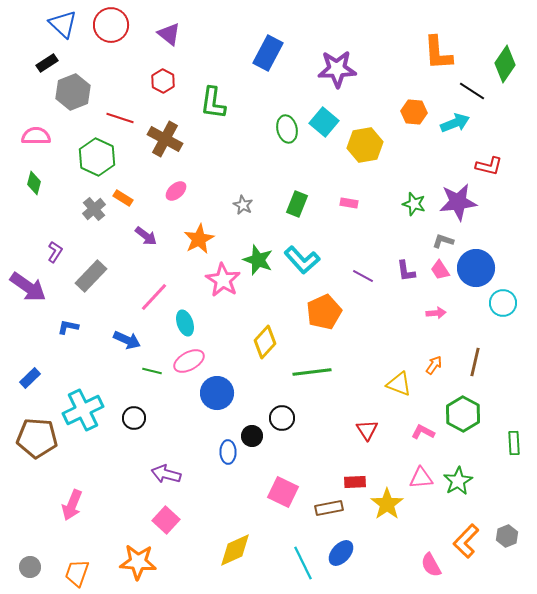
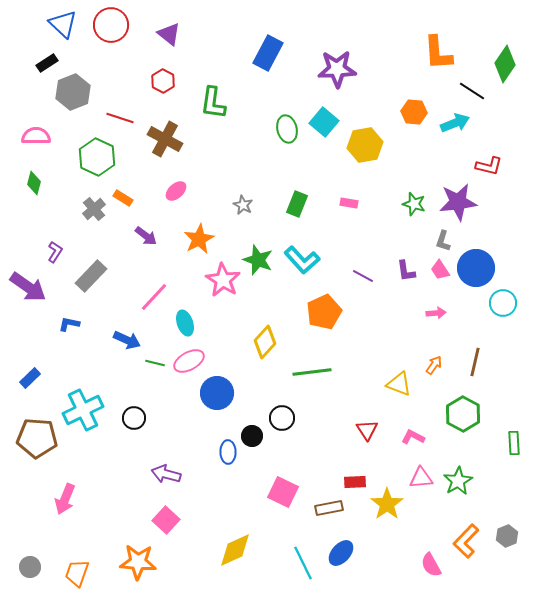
gray L-shape at (443, 241): rotated 90 degrees counterclockwise
blue L-shape at (68, 327): moved 1 px right, 3 px up
green line at (152, 371): moved 3 px right, 8 px up
pink L-shape at (423, 432): moved 10 px left, 5 px down
pink arrow at (72, 505): moved 7 px left, 6 px up
